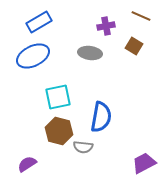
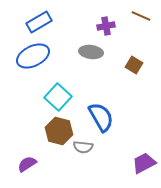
brown square: moved 19 px down
gray ellipse: moved 1 px right, 1 px up
cyan square: rotated 36 degrees counterclockwise
blue semicircle: rotated 40 degrees counterclockwise
